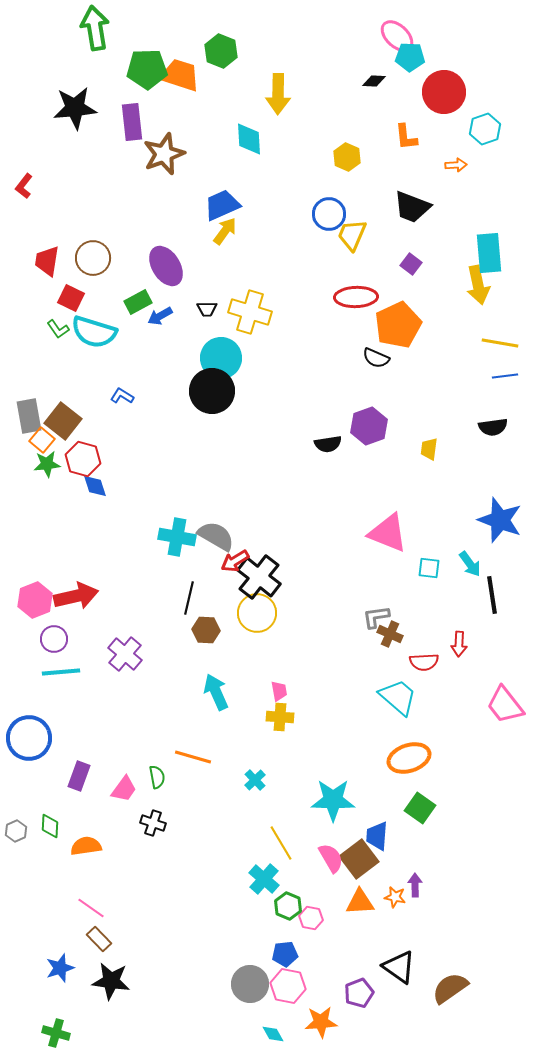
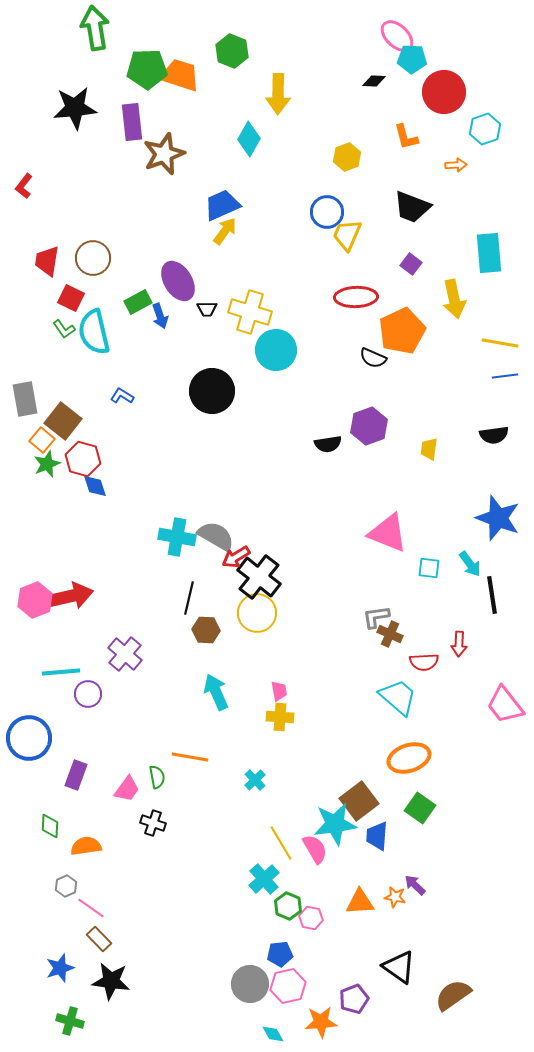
green hexagon at (221, 51): moved 11 px right
cyan pentagon at (410, 57): moved 2 px right, 2 px down
orange L-shape at (406, 137): rotated 8 degrees counterclockwise
cyan diamond at (249, 139): rotated 32 degrees clockwise
yellow hexagon at (347, 157): rotated 16 degrees clockwise
blue circle at (329, 214): moved 2 px left, 2 px up
yellow trapezoid at (352, 235): moved 5 px left
purple ellipse at (166, 266): moved 12 px right, 15 px down
yellow arrow at (478, 285): moved 24 px left, 14 px down
blue arrow at (160, 316): rotated 80 degrees counterclockwise
orange pentagon at (398, 325): moved 4 px right, 6 px down
green L-shape at (58, 329): moved 6 px right
cyan semicircle at (94, 332): rotated 60 degrees clockwise
cyan circle at (221, 358): moved 55 px right, 8 px up
black semicircle at (376, 358): moved 3 px left
gray rectangle at (29, 416): moved 4 px left, 17 px up
black semicircle at (493, 427): moved 1 px right, 8 px down
green star at (47, 464): rotated 16 degrees counterclockwise
blue star at (500, 520): moved 2 px left, 2 px up
red arrow at (235, 561): moved 1 px right, 4 px up
red arrow at (76, 596): moved 5 px left
purple circle at (54, 639): moved 34 px right, 55 px down
orange line at (193, 757): moved 3 px left; rotated 6 degrees counterclockwise
purple rectangle at (79, 776): moved 3 px left, 1 px up
pink trapezoid at (124, 789): moved 3 px right
cyan star at (333, 800): moved 2 px right, 24 px down; rotated 9 degrees counterclockwise
gray hexagon at (16, 831): moved 50 px right, 55 px down
pink semicircle at (331, 858): moved 16 px left, 9 px up
brown square at (359, 859): moved 58 px up
cyan cross at (264, 879): rotated 8 degrees clockwise
purple arrow at (415, 885): rotated 45 degrees counterclockwise
blue pentagon at (285, 954): moved 5 px left
pink hexagon at (288, 986): rotated 24 degrees counterclockwise
brown semicircle at (450, 988): moved 3 px right, 7 px down
purple pentagon at (359, 993): moved 5 px left, 6 px down
green cross at (56, 1033): moved 14 px right, 12 px up
